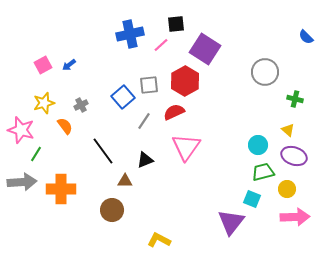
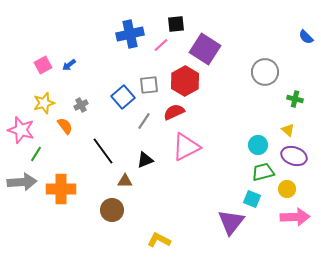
pink triangle: rotated 28 degrees clockwise
